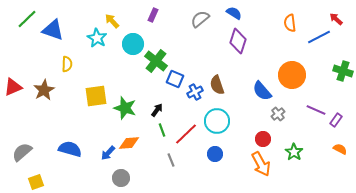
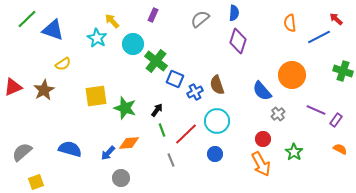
blue semicircle at (234, 13): rotated 63 degrees clockwise
yellow semicircle at (67, 64): moved 4 px left; rotated 56 degrees clockwise
